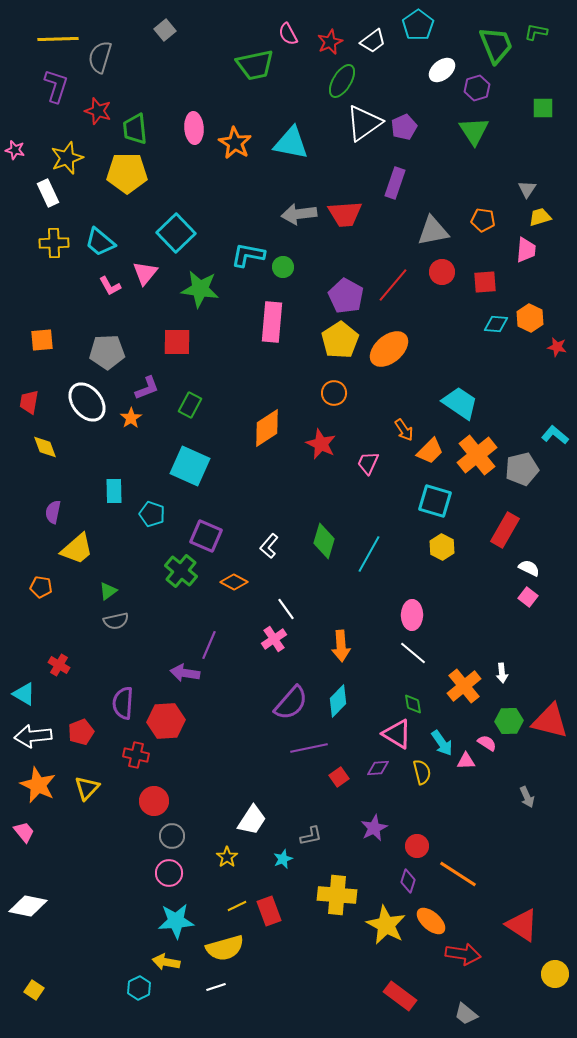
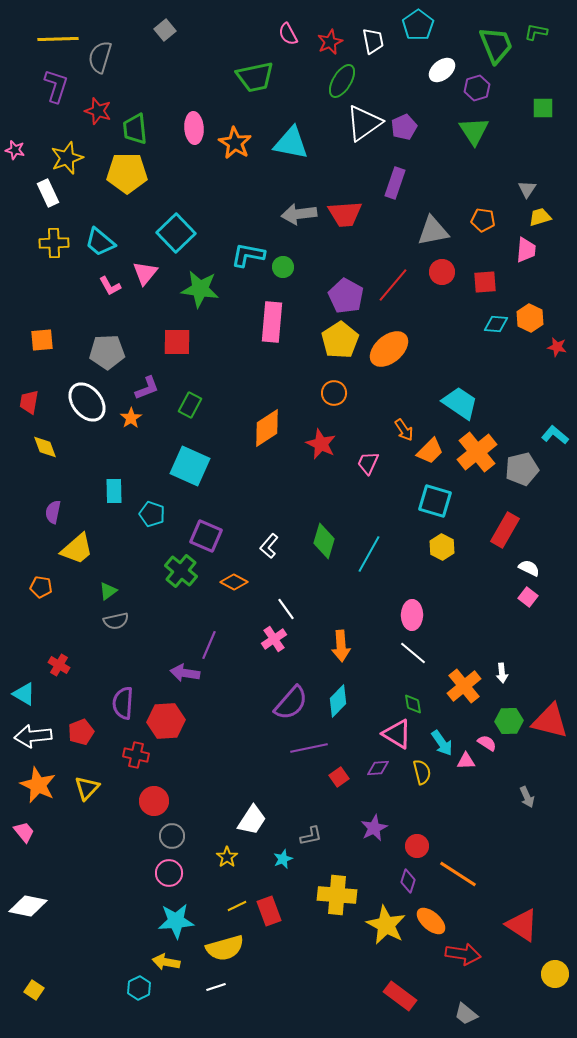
white trapezoid at (373, 41): rotated 64 degrees counterclockwise
green trapezoid at (255, 65): moved 12 px down
orange cross at (477, 455): moved 3 px up
